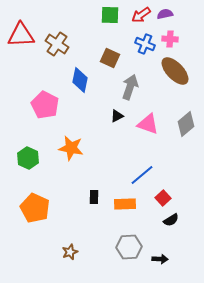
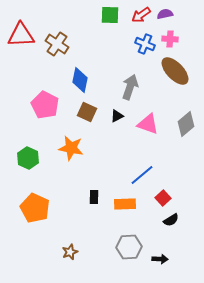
brown square: moved 23 px left, 54 px down
